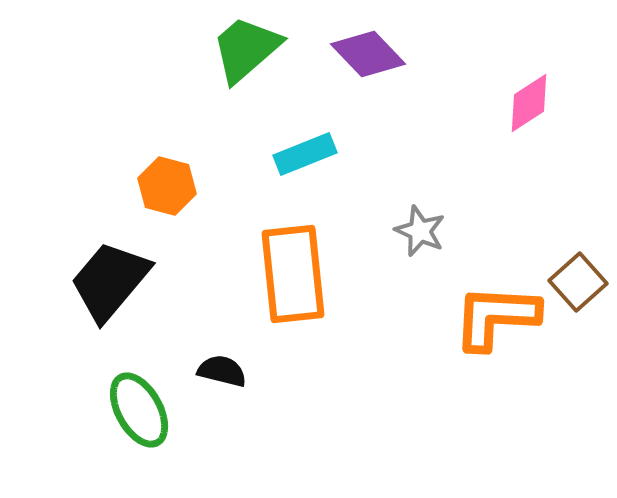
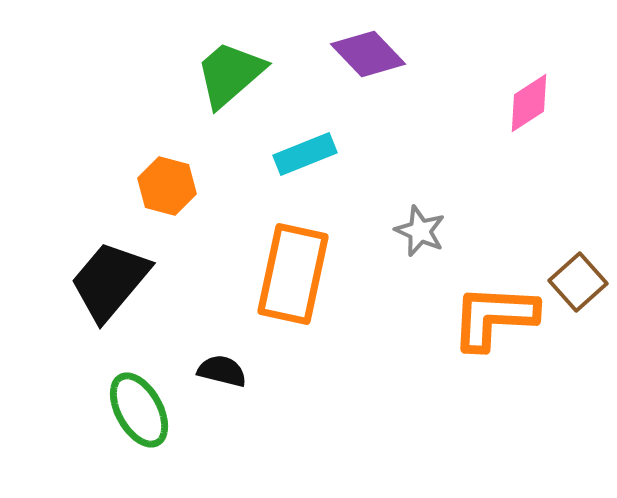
green trapezoid: moved 16 px left, 25 px down
orange rectangle: rotated 18 degrees clockwise
orange L-shape: moved 2 px left
